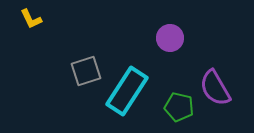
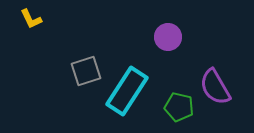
purple circle: moved 2 px left, 1 px up
purple semicircle: moved 1 px up
